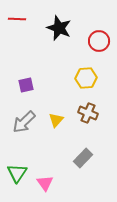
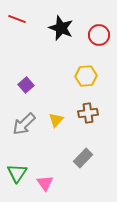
red line: rotated 18 degrees clockwise
black star: moved 2 px right
red circle: moved 6 px up
yellow hexagon: moved 2 px up
purple square: rotated 28 degrees counterclockwise
brown cross: rotated 30 degrees counterclockwise
gray arrow: moved 2 px down
